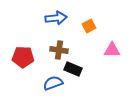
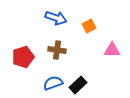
blue arrow: rotated 25 degrees clockwise
brown cross: moved 2 px left
red pentagon: rotated 20 degrees counterclockwise
black rectangle: moved 5 px right, 16 px down; rotated 66 degrees counterclockwise
